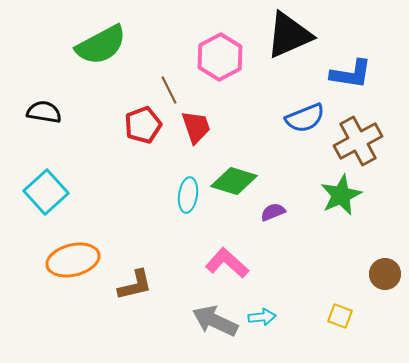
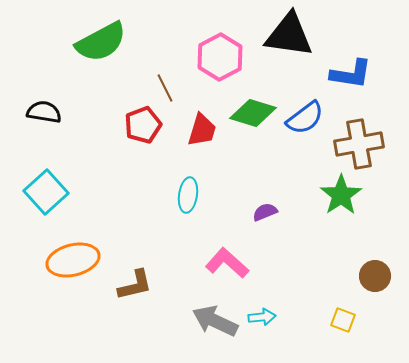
black triangle: rotated 32 degrees clockwise
green semicircle: moved 3 px up
brown line: moved 4 px left, 2 px up
blue semicircle: rotated 15 degrees counterclockwise
red trapezoid: moved 6 px right, 3 px down; rotated 36 degrees clockwise
brown cross: moved 1 px right, 3 px down; rotated 18 degrees clockwise
green diamond: moved 19 px right, 68 px up
green star: rotated 9 degrees counterclockwise
purple semicircle: moved 8 px left
brown circle: moved 10 px left, 2 px down
yellow square: moved 3 px right, 4 px down
